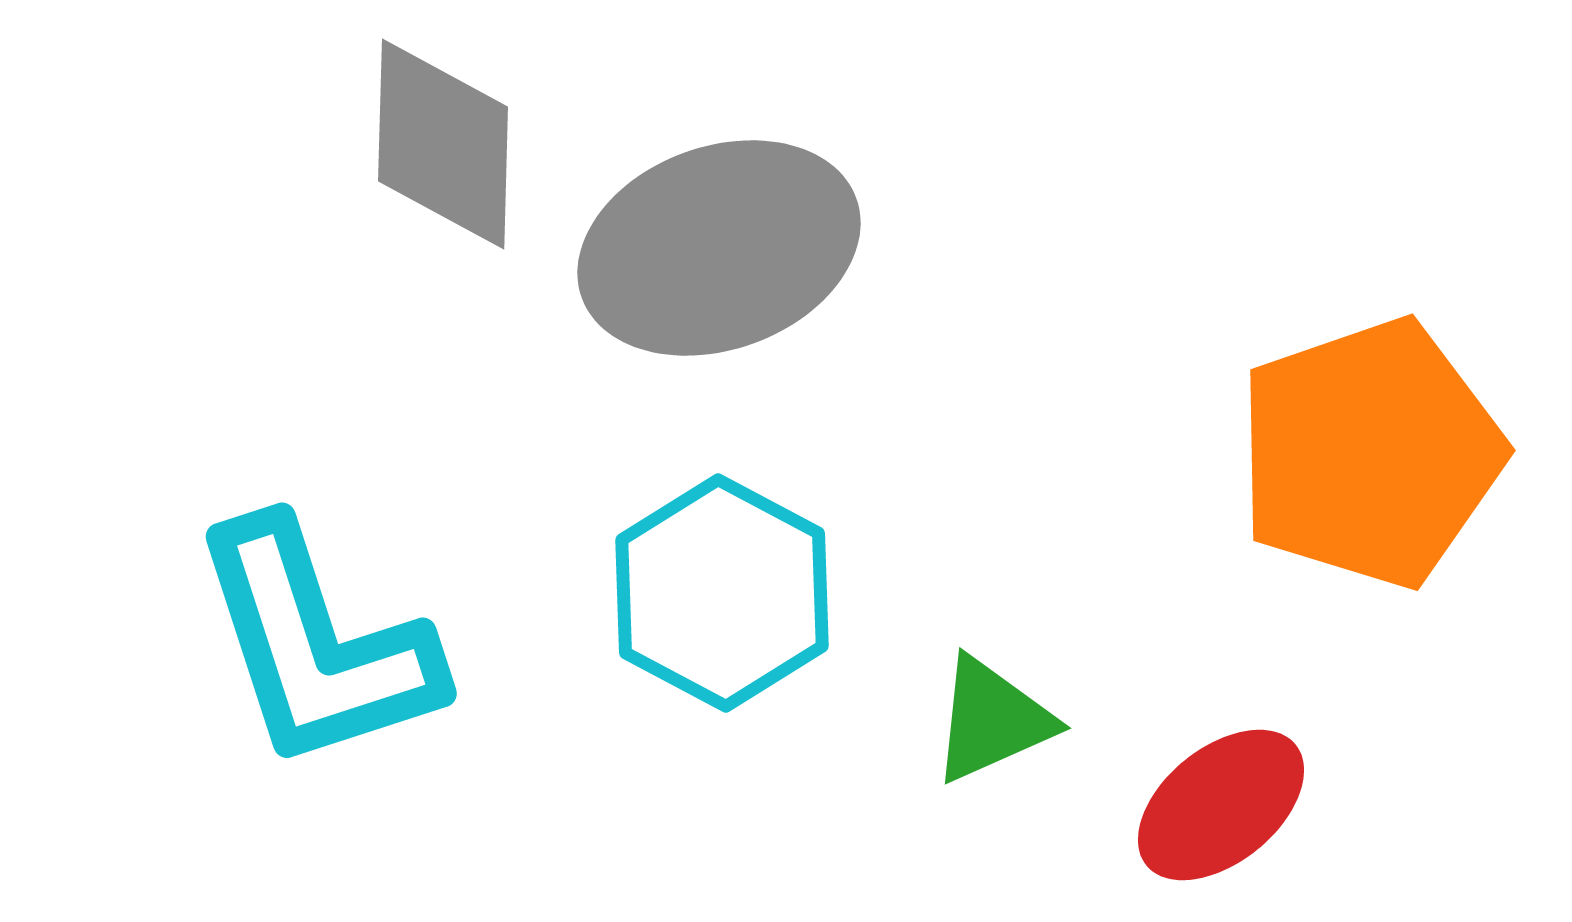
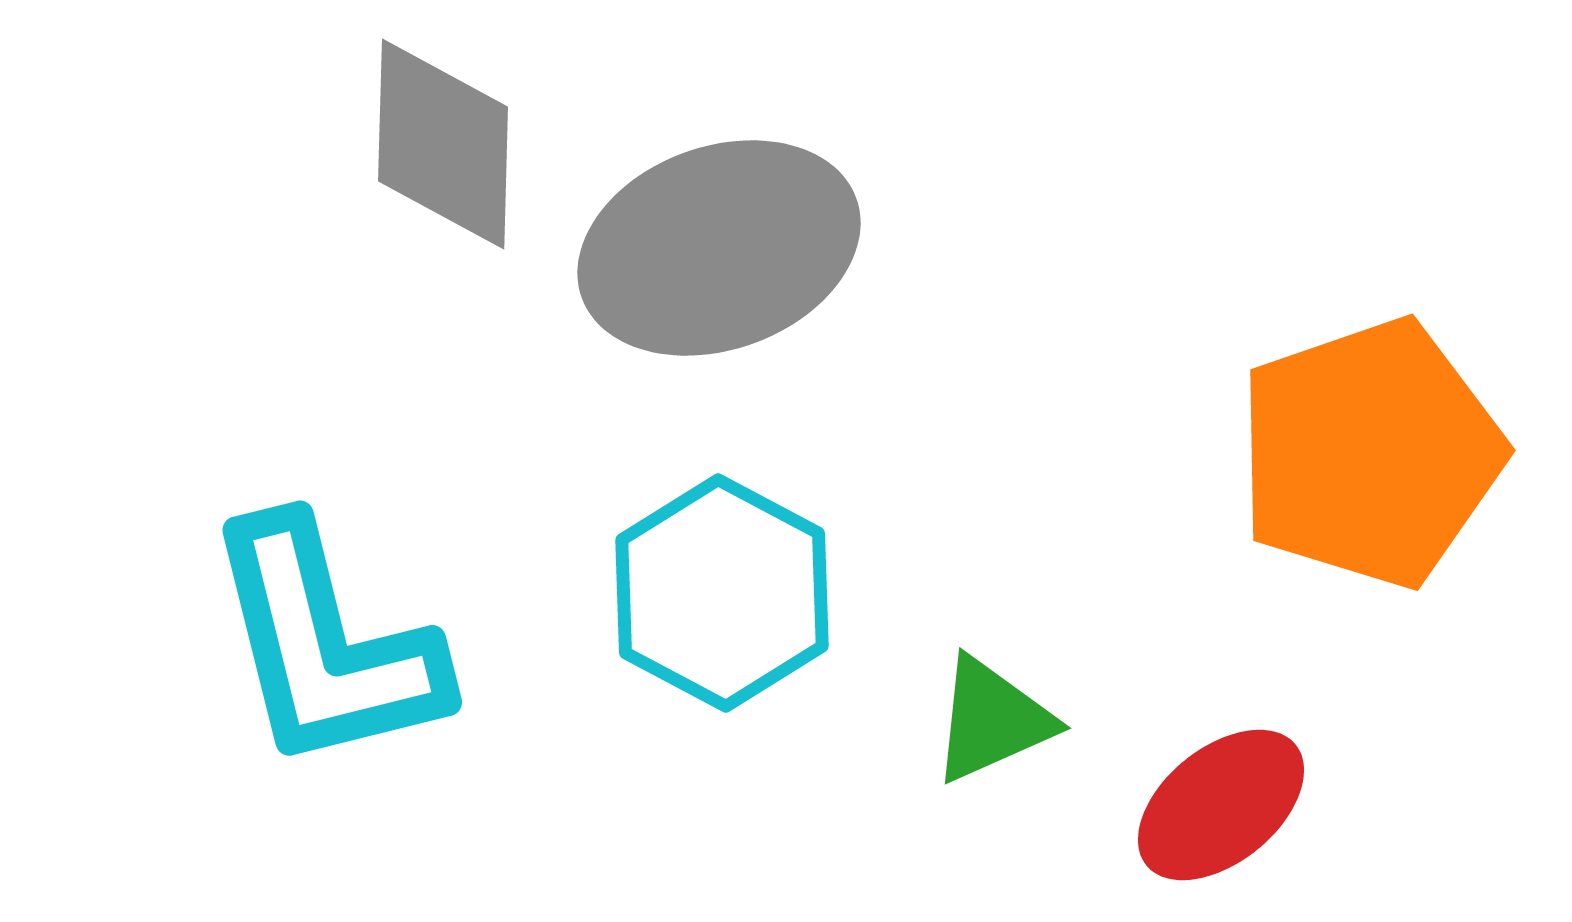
cyan L-shape: moved 9 px right; rotated 4 degrees clockwise
